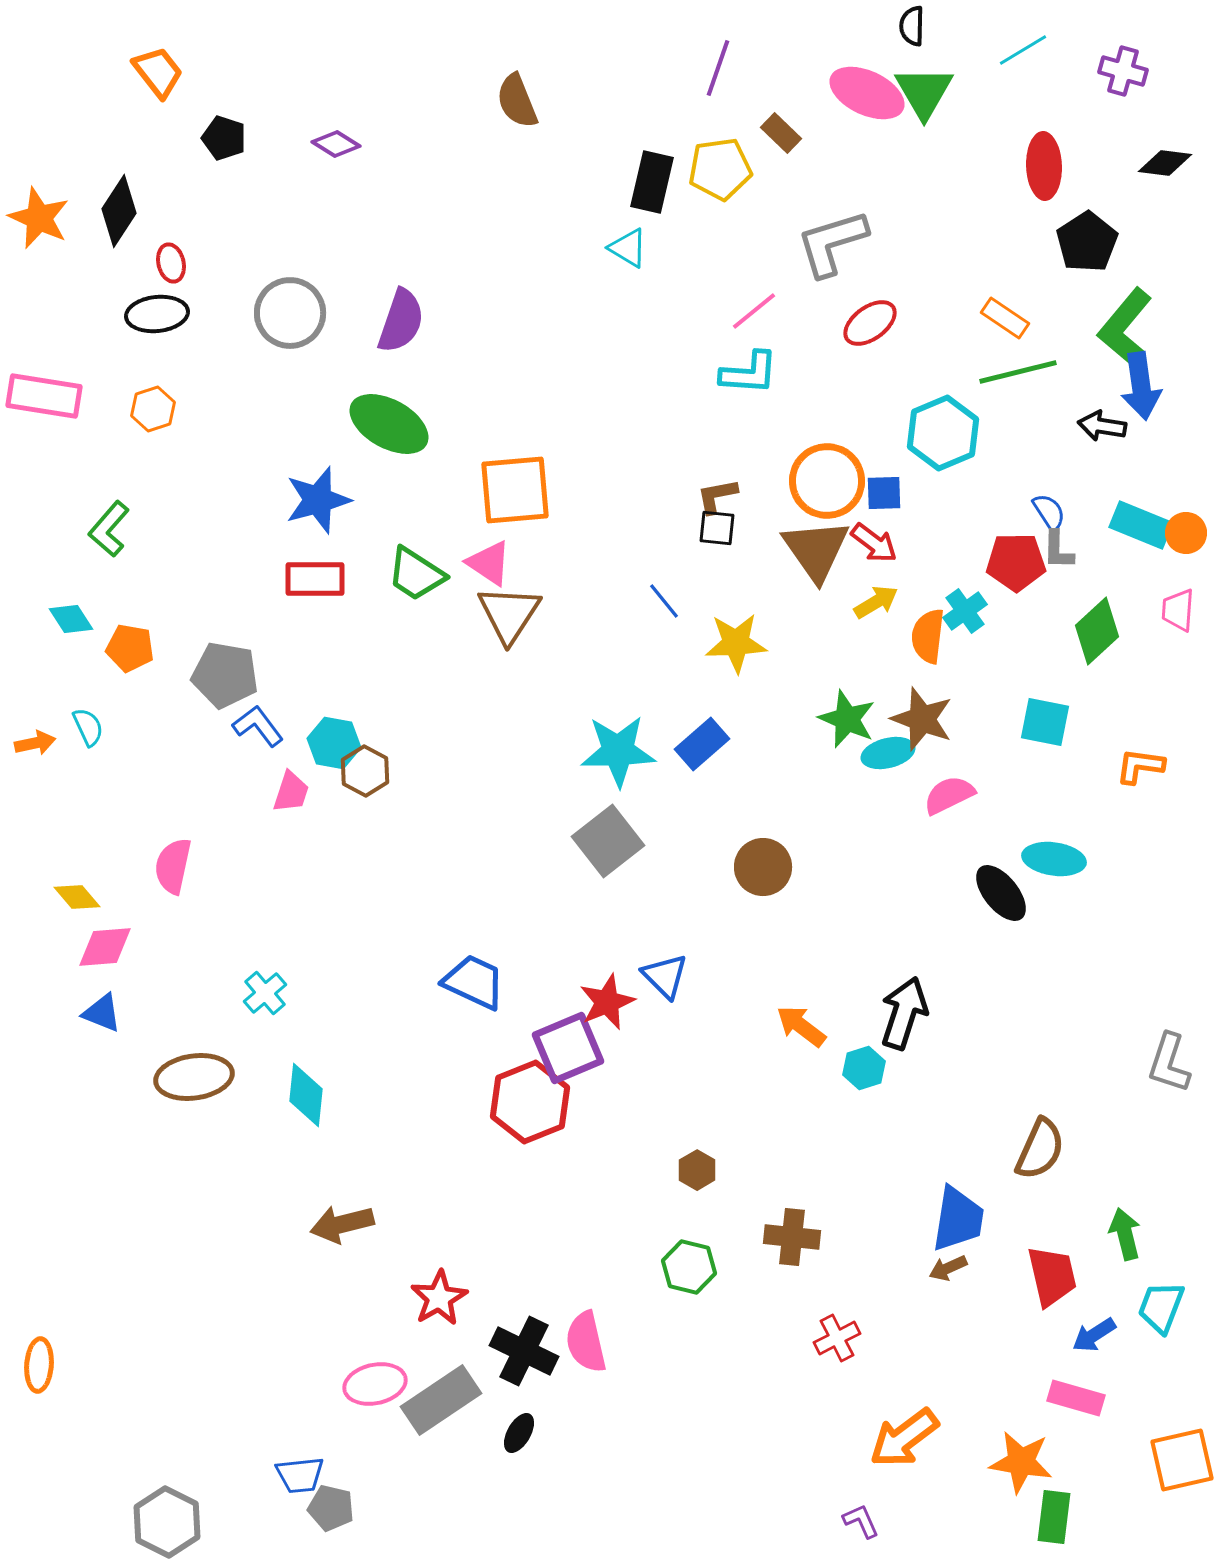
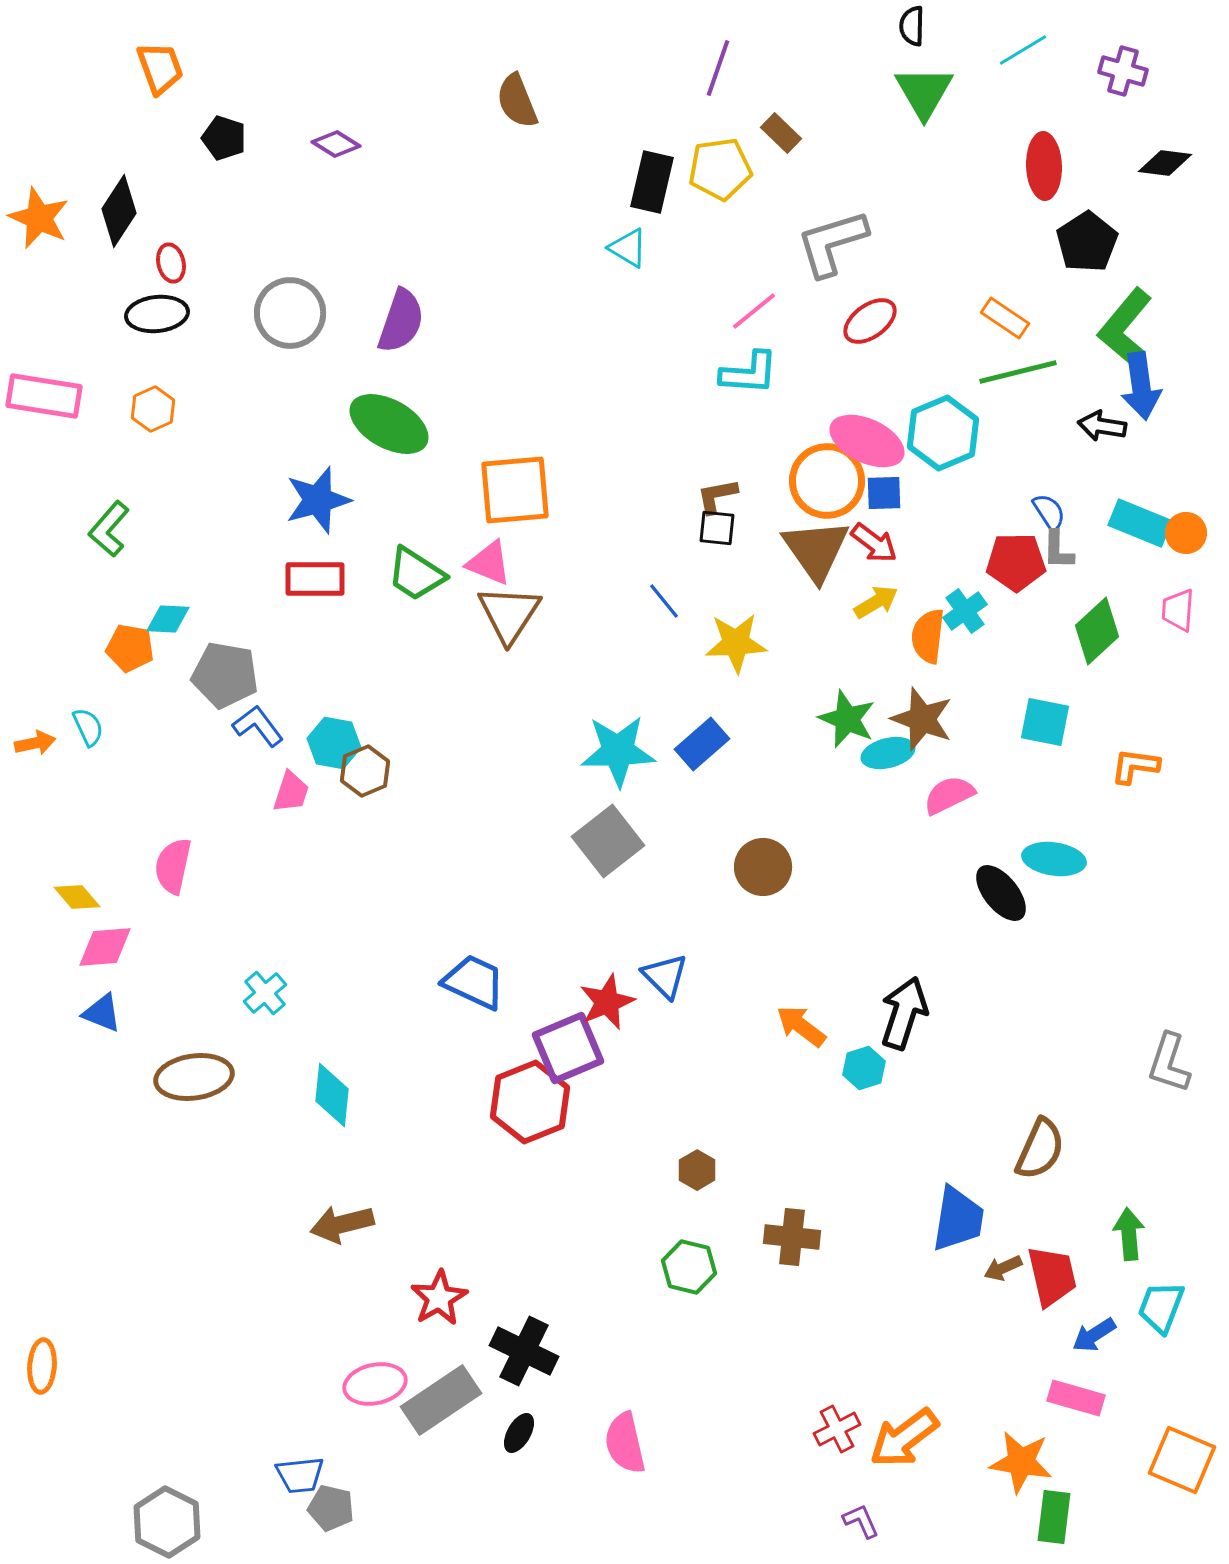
orange trapezoid at (158, 72): moved 2 px right, 4 px up; rotated 18 degrees clockwise
pink ellipse at (867, 93): moved 348 px down
red ellipse at (870, 323): moved 2 px up
orange hexagon at (153, 409): rotated 6 degrees counterclockwise
cyan rectangle at (1141, 525): moved 1 px left, 2 px up
pink triangle at (489, 563): rotated 12 degrees counterclockwise
cyan diamond at (71, 619): moved 97 px right; rotated 54 degrees counterclockwise
orange L-shape at (1140, 766): moved 5 px left
brown hexagon at (365, 771): rotated 9 degrees clockwise
cyan diamond at (306, 1095): moved 26 px right
green arrow at (1125, 1234): moved 4 px right; rotated 9 degrees clockwise
brown arrow at (948, 1268): moved 55 px right
red cross at (837, 1338): moved 91 px down
pink semicircle at (586, 1342): moved 39 px right, 101 px down
orange ellipse at (39, 1365): moved 3 px right, 1 px down
orange square at (1182, 1460): rotated 36 degrees clockwise
